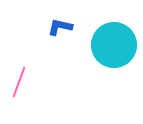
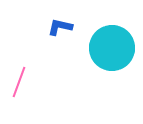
cyan circle: moved 2 px left, 3 px down
